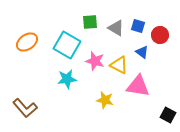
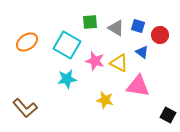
yellow triangle: moved 2 px up
